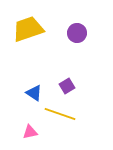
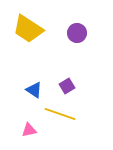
yellow trapezoid: rotated 128 degrees counterclockwise
blue triangle: moved 3 px up
pink triangle: moved 1 px left, 2 px up
